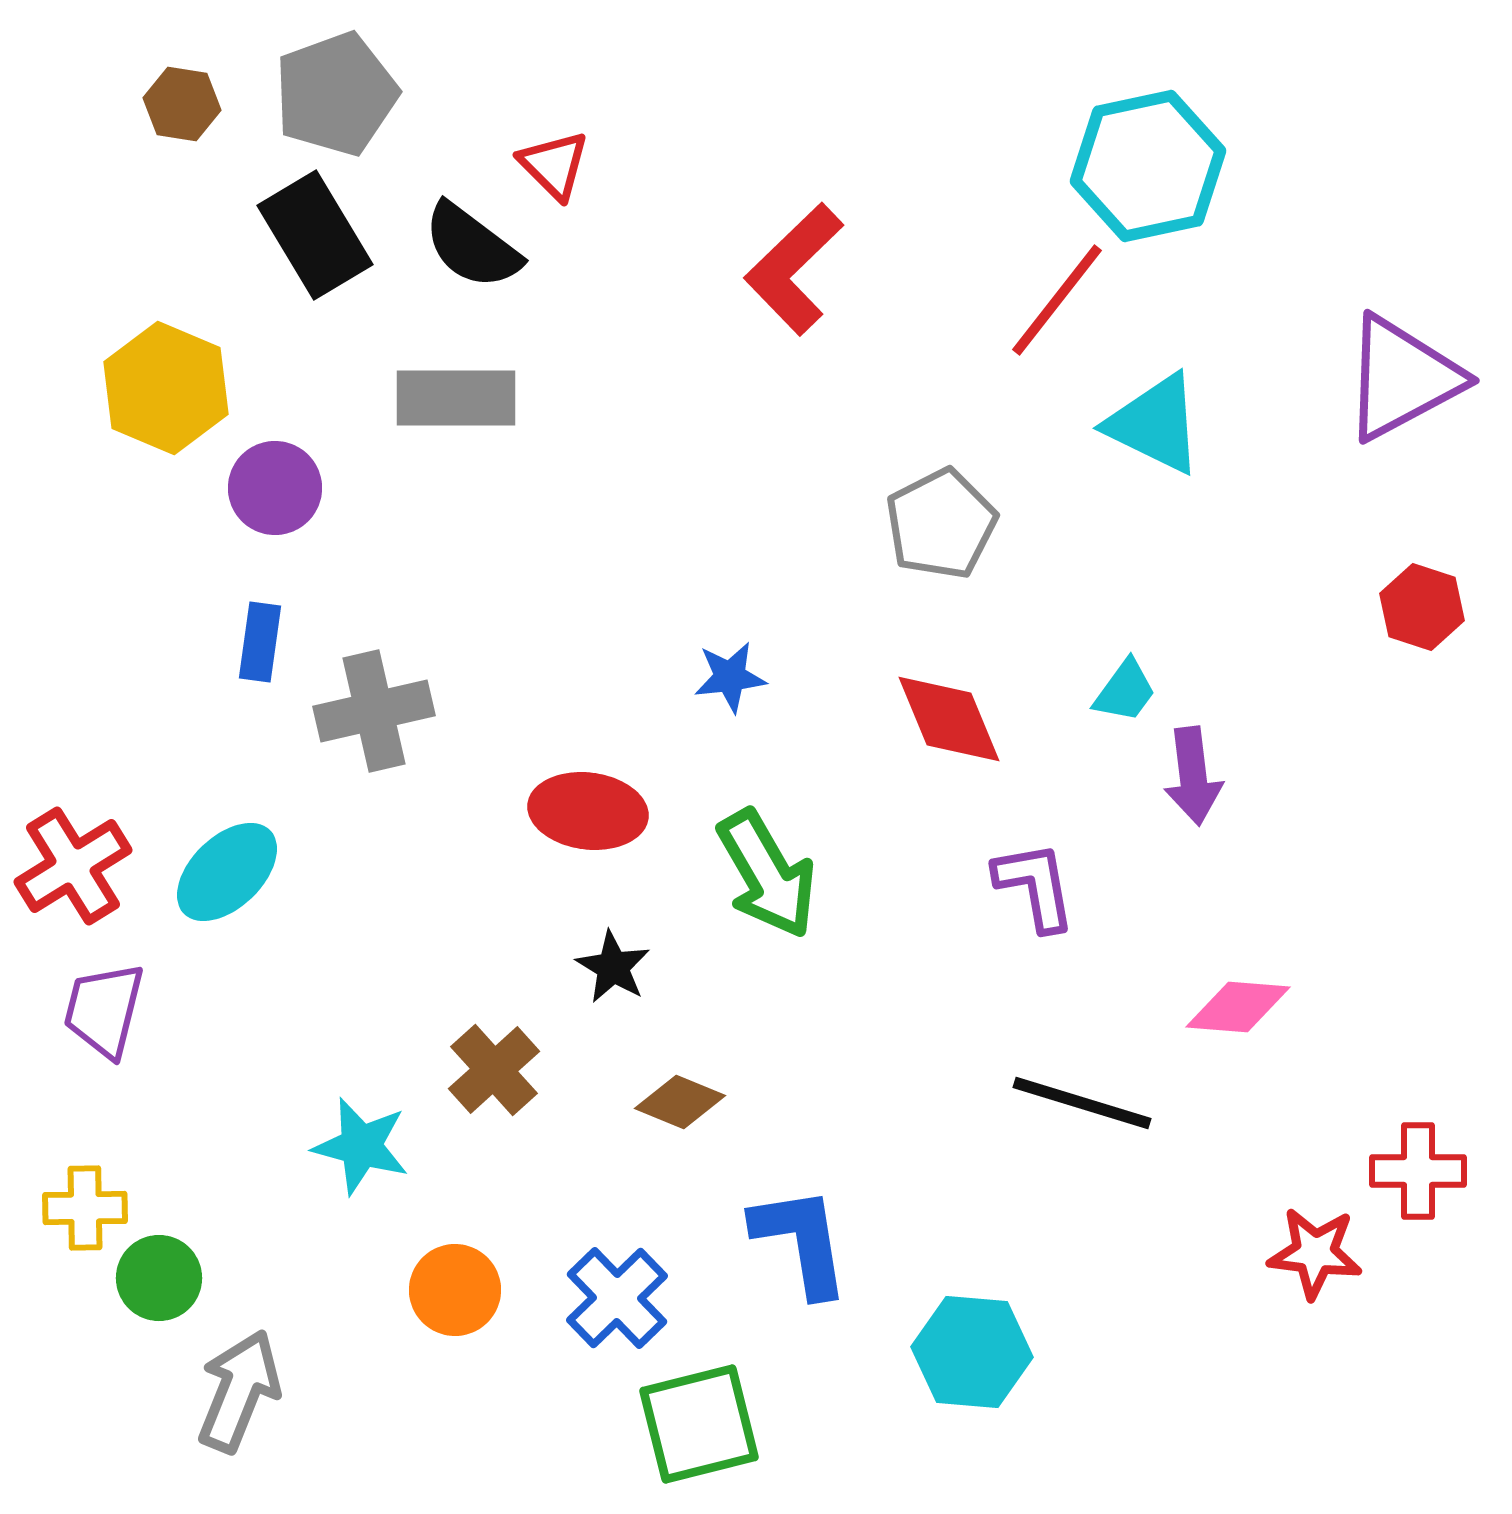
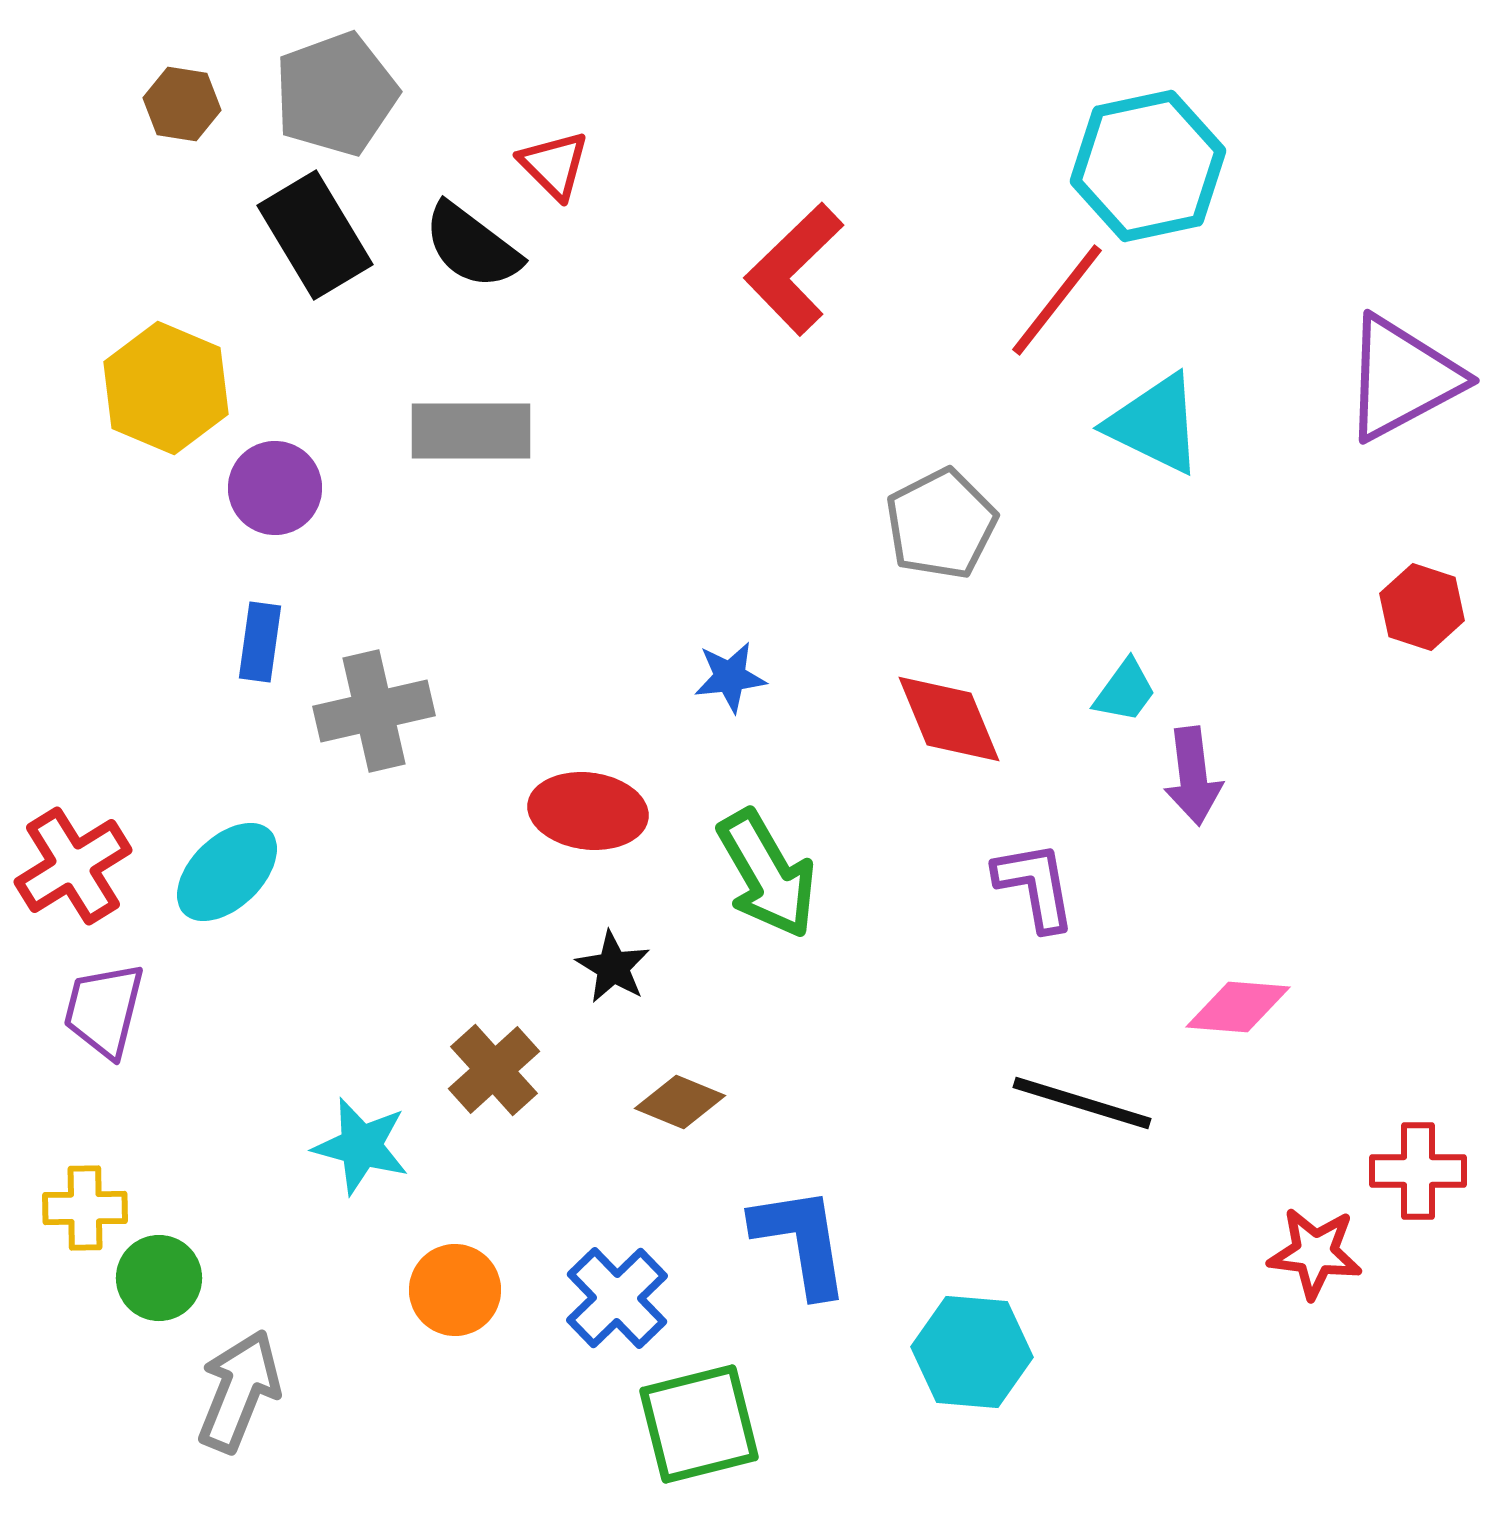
gray rectangle at (456, 398): moved 15 px right, 33 px down
